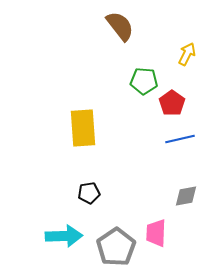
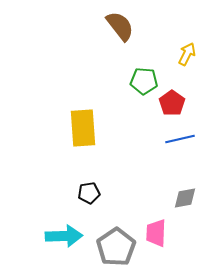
gray diamond: moved 1 px left, 2 px down
